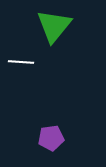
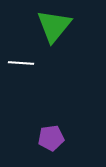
white line: moved 1 px down
